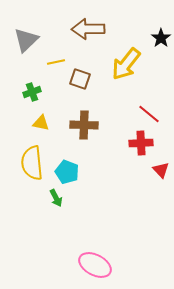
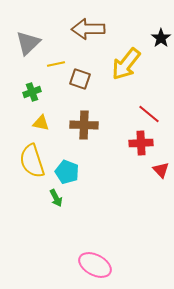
gray triangle: moved 2 px right, 3 px down
yellow line: moved 2 px down
yellow semicircle: moved 2 px up; rotated 12 degrees counterclockwise
